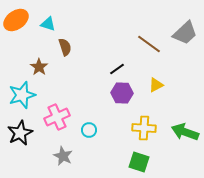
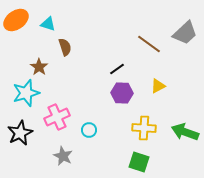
yellow triangle: moved 2 px right, 1 px down
cyan star: moved 4 px right, 2 px up
